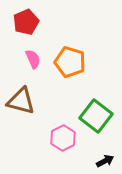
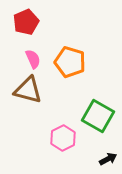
brown triangle: moved 7 px right, 11 px up
green square: moved 2 px right; rotated 8 degrees counterclockwise
black arrow: moved 3 px right, 2 px up
